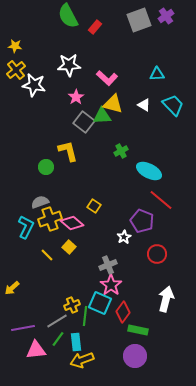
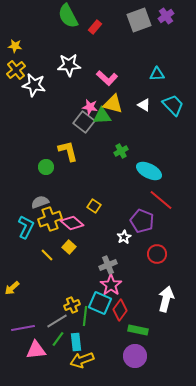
pink star at (76, 97): moved 14 px right, 10 px down; rotated 28 degrees counterclockwise
red diamond at (123, 312): moved 3 px left, 2 px up
